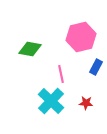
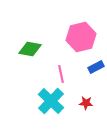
blue rectangle: rotated 35 degrees clockwise
